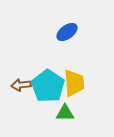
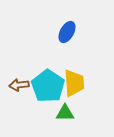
blue ellipse: rotated 25 degrees counterclockwise
brown arrow: moved 2 px left
